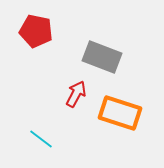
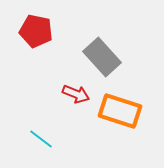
gray rectangle: rotated 27 degrees clockwise
red arrow: rotated 84 degrees clockwise
orange rectangle: moved 2 px up
